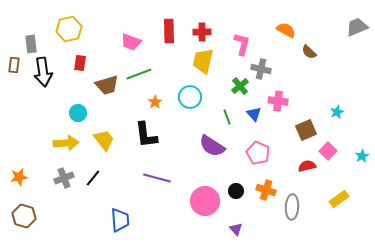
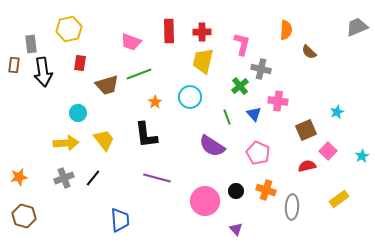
orange semicircle at (286, 30): rotated 66 degrees clockwise
